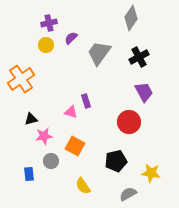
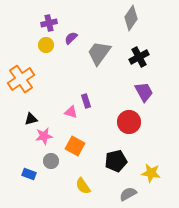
blue rectangle: rotated 64 degrees counterclockwise
